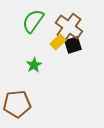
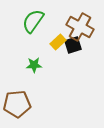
brown cross: moved 11 px right; rotated 8 degrees counterclockwise
green star: rotated 28 degrees clockwise
